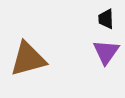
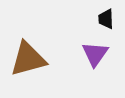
purple triangle: moved 11 px left, 2 px down
